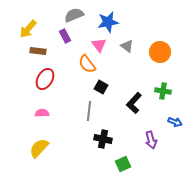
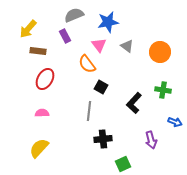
green cross: moved 1 px up
black cross: rotated 18 degrees counterclockwise
